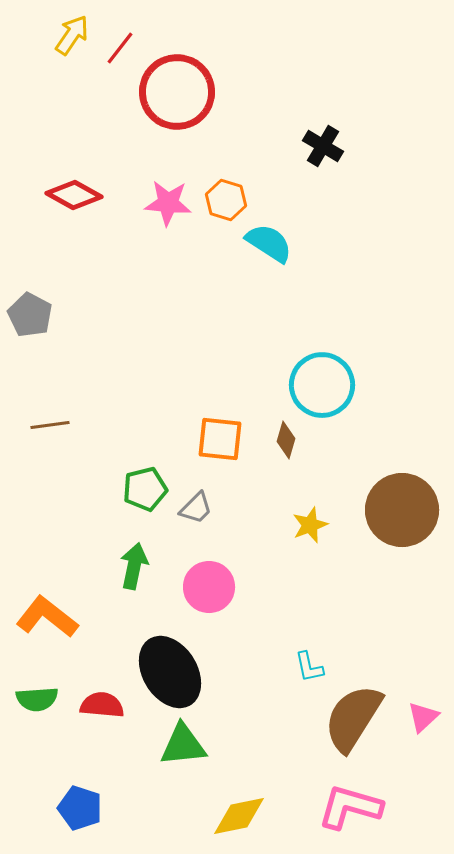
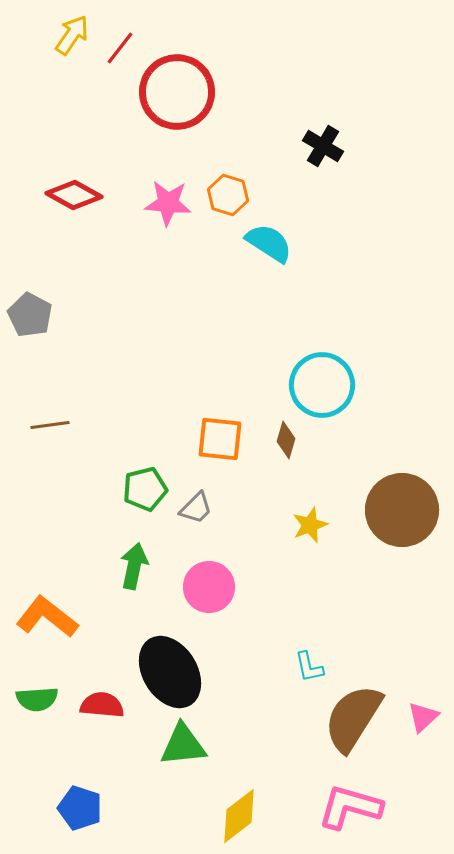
orange hexagon: moved 2 px right, 5 px up
yellow diamond: rotated 26 degrees counterclockwise
